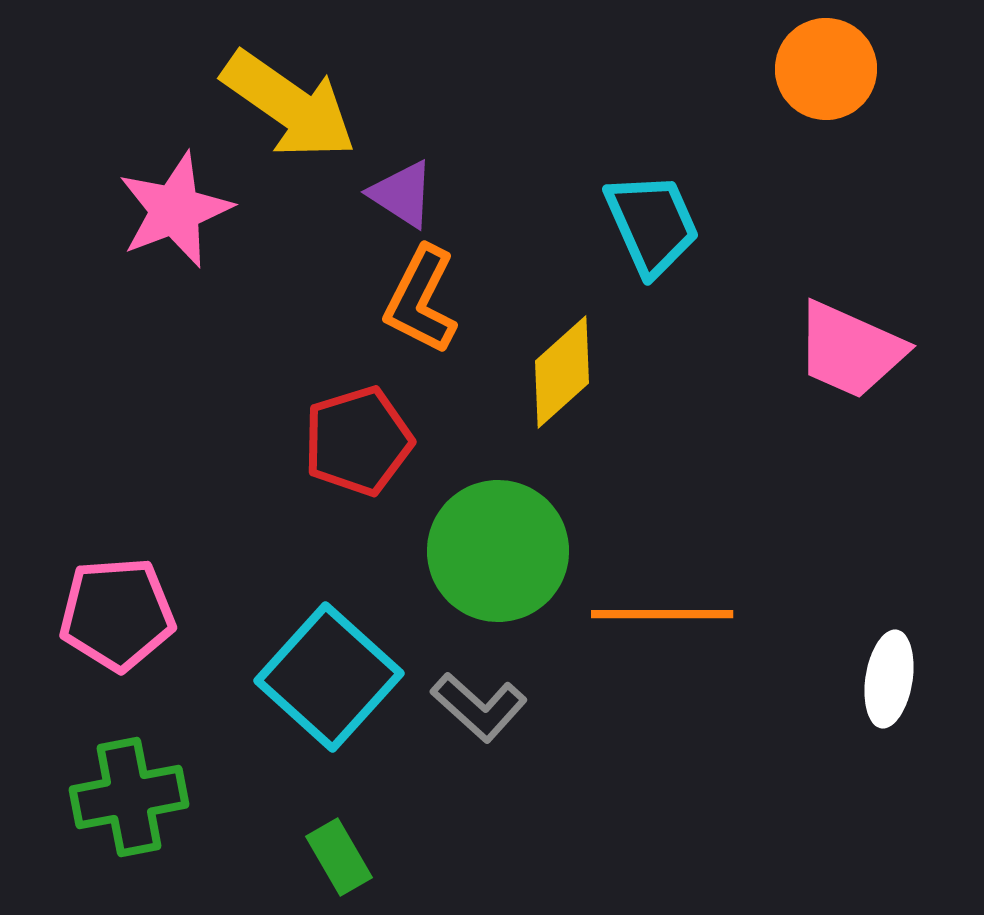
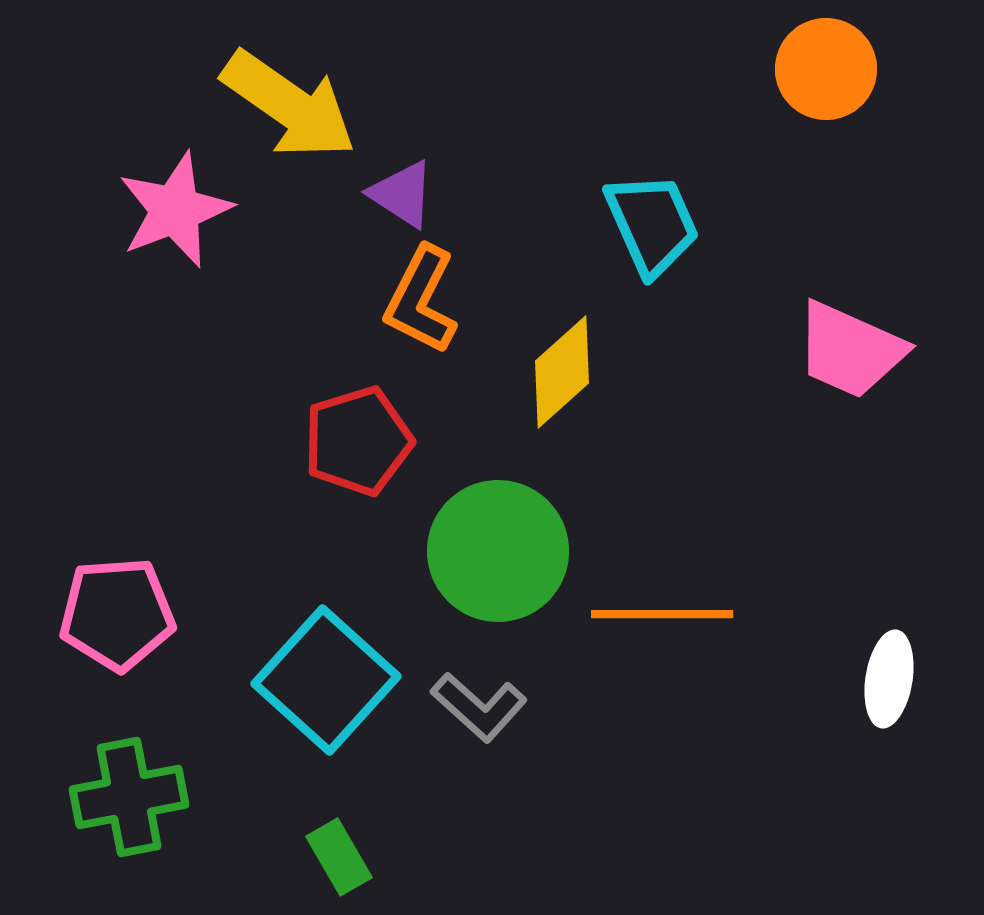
cyan square: moved 3 px left, 3 px down
